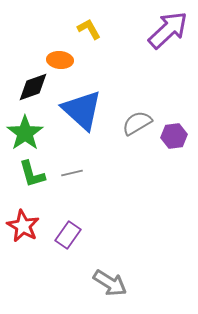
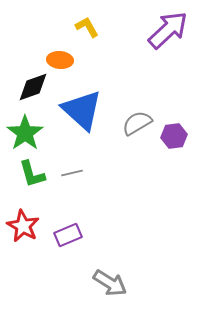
yellow L-shape: moved 2 px left, 2 px up
purple rectangle: rotated 32 degrees clockwise
